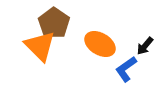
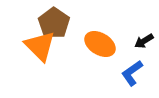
black arrow: moved 1 px left, 5 px up; rotated 18 degrees clockwise
blue L-shape: moved 6 px right, 4 px down
